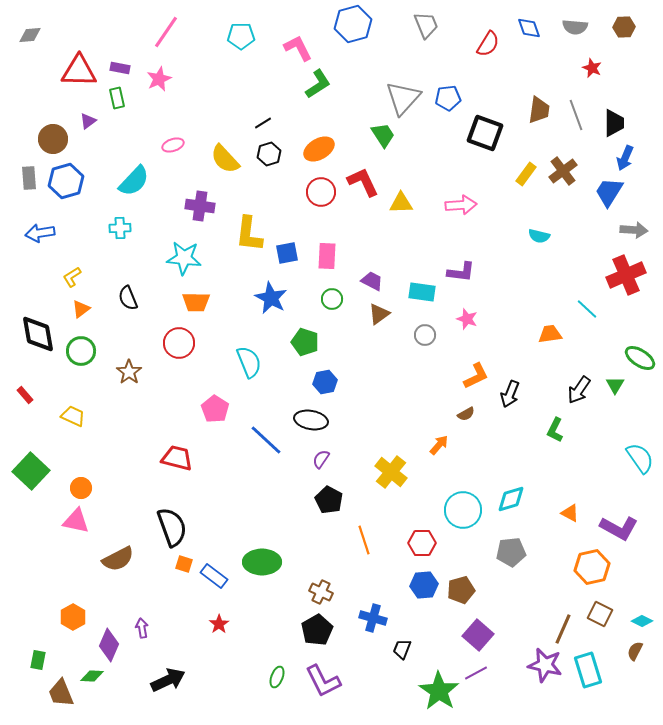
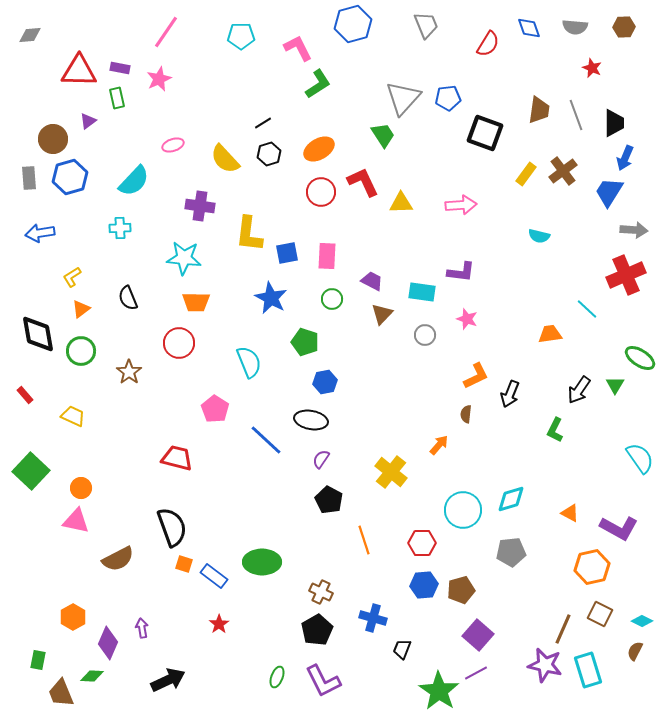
blue hexagon at (66, 181): moved 4 px right, 4 px up
brown triangle at (379, 314): moved 3 px right; rotated 10 degrees counterclockwise
brown semicircle at (466, 414): rotated 126 degrees clockwise
purple diamond at (109, 645): moved 1 px left, 2 px up
